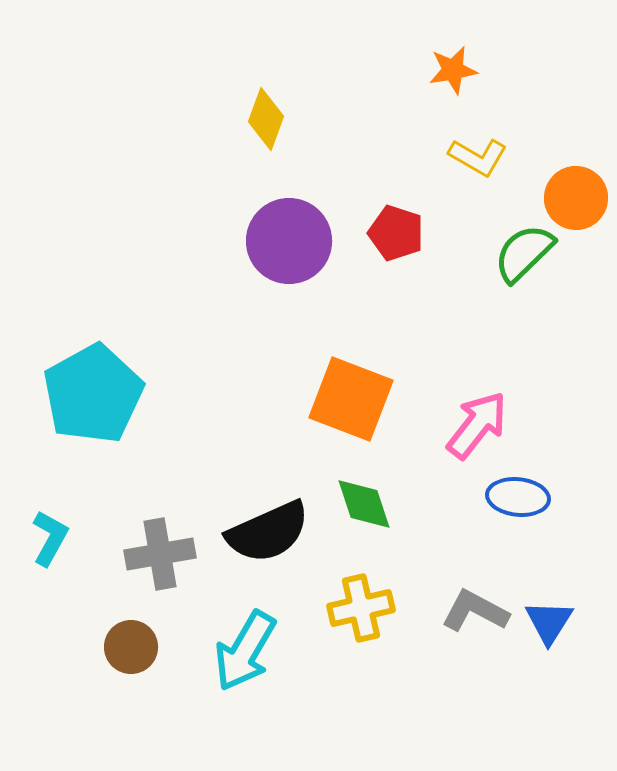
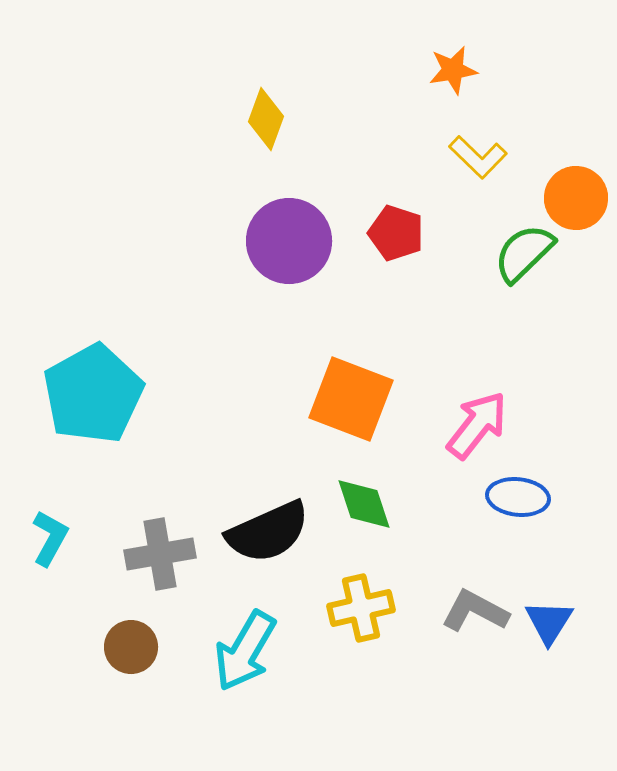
yellow L-shape: rotated 14 degrees clockwise
